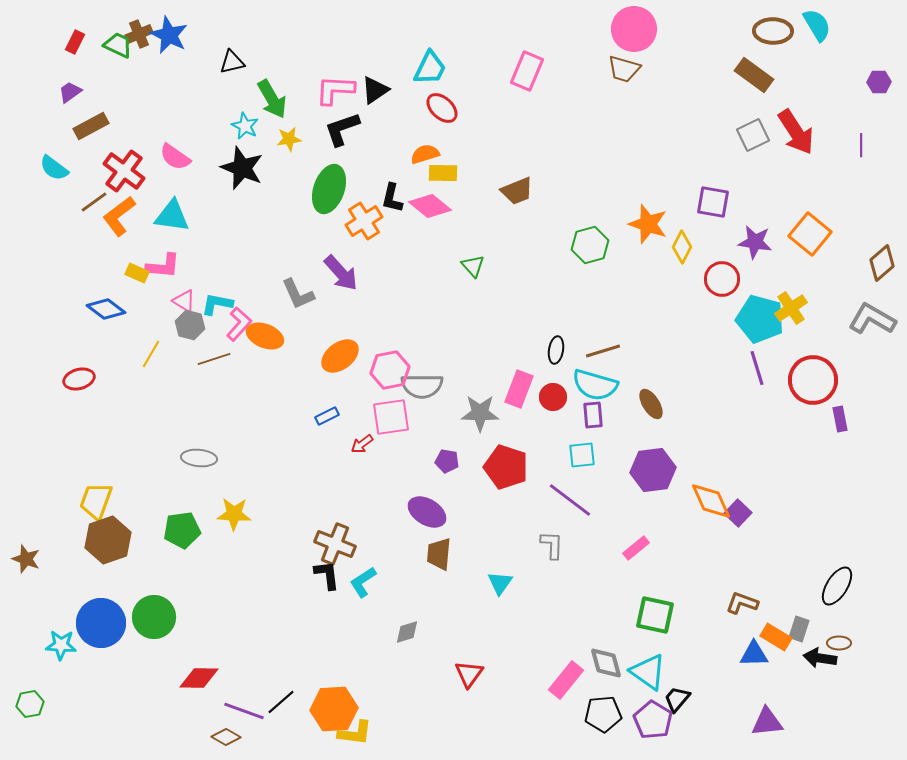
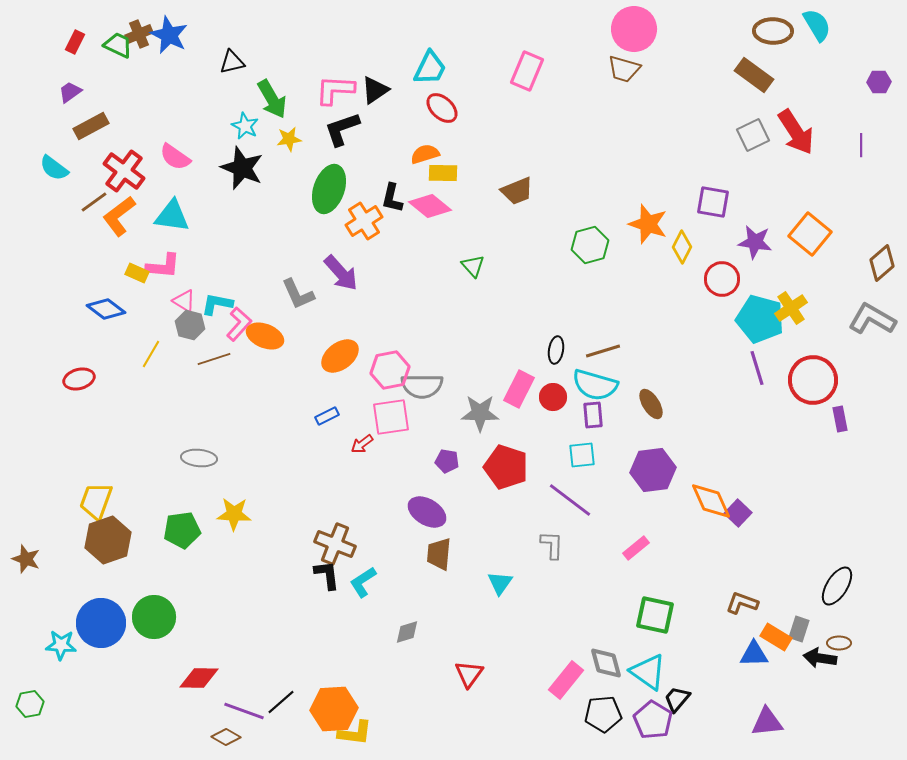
pink rectangle at (519, 389): rotated 6 degrees clockwise
